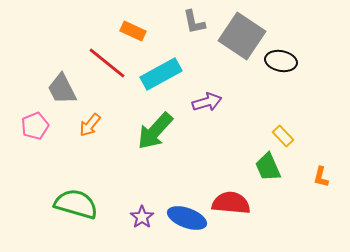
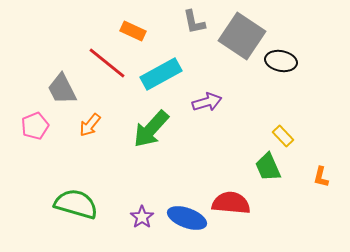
green arrow: moved 4 px left, 2 px up
